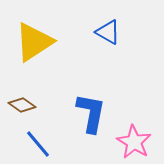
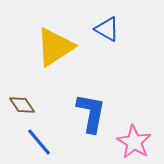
blue triangle: moved 1 px left, 3 px up
yellow triangle: moved 21 px right, 5 px down
brown diamond: rotated 20 degrees clockwise
blue line: moved 1 px right, 2 px up
